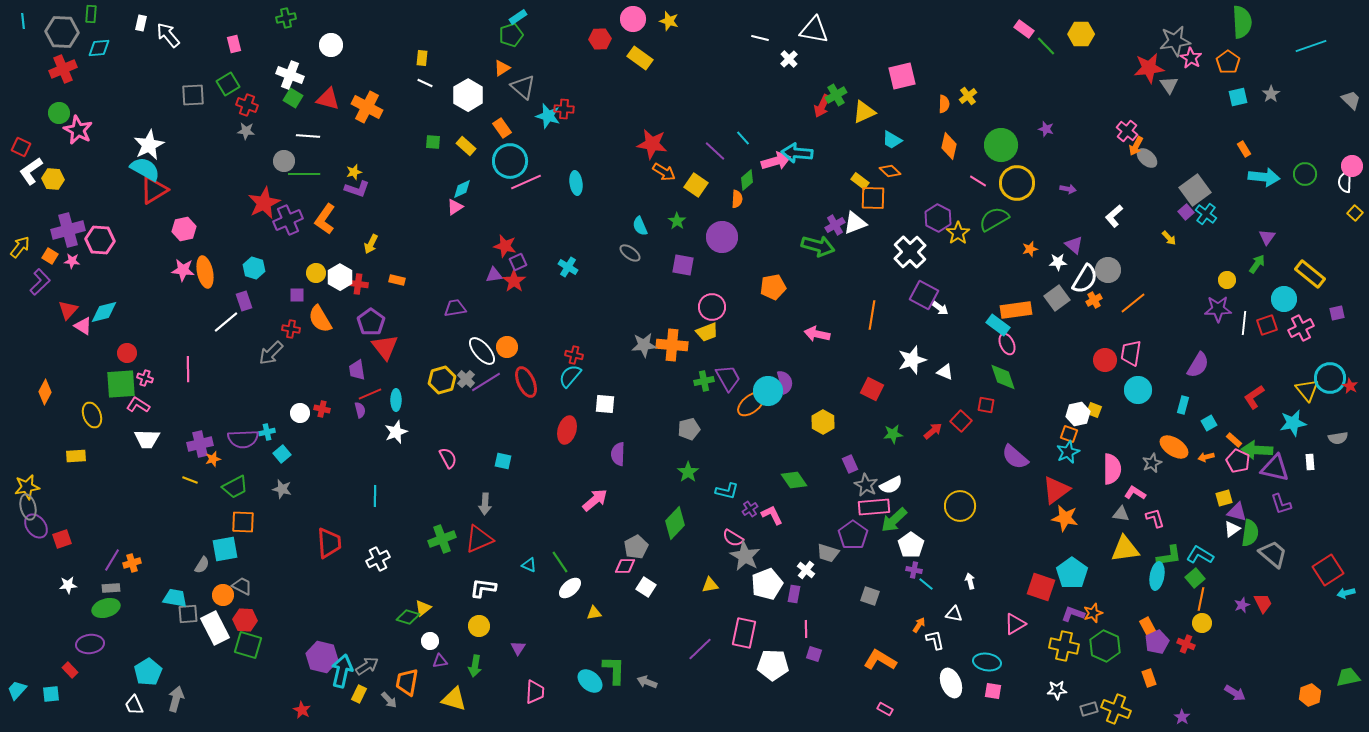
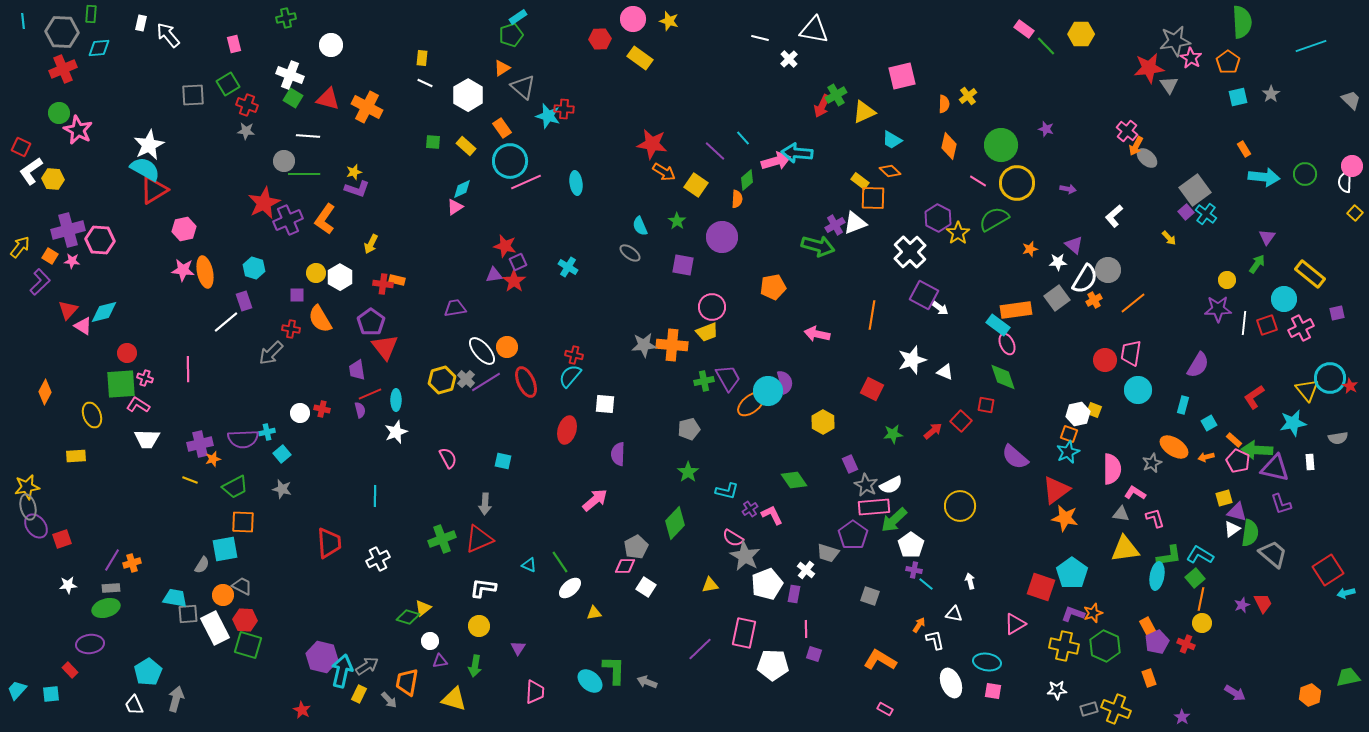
red cross at (358, 284): moved 25 px right
